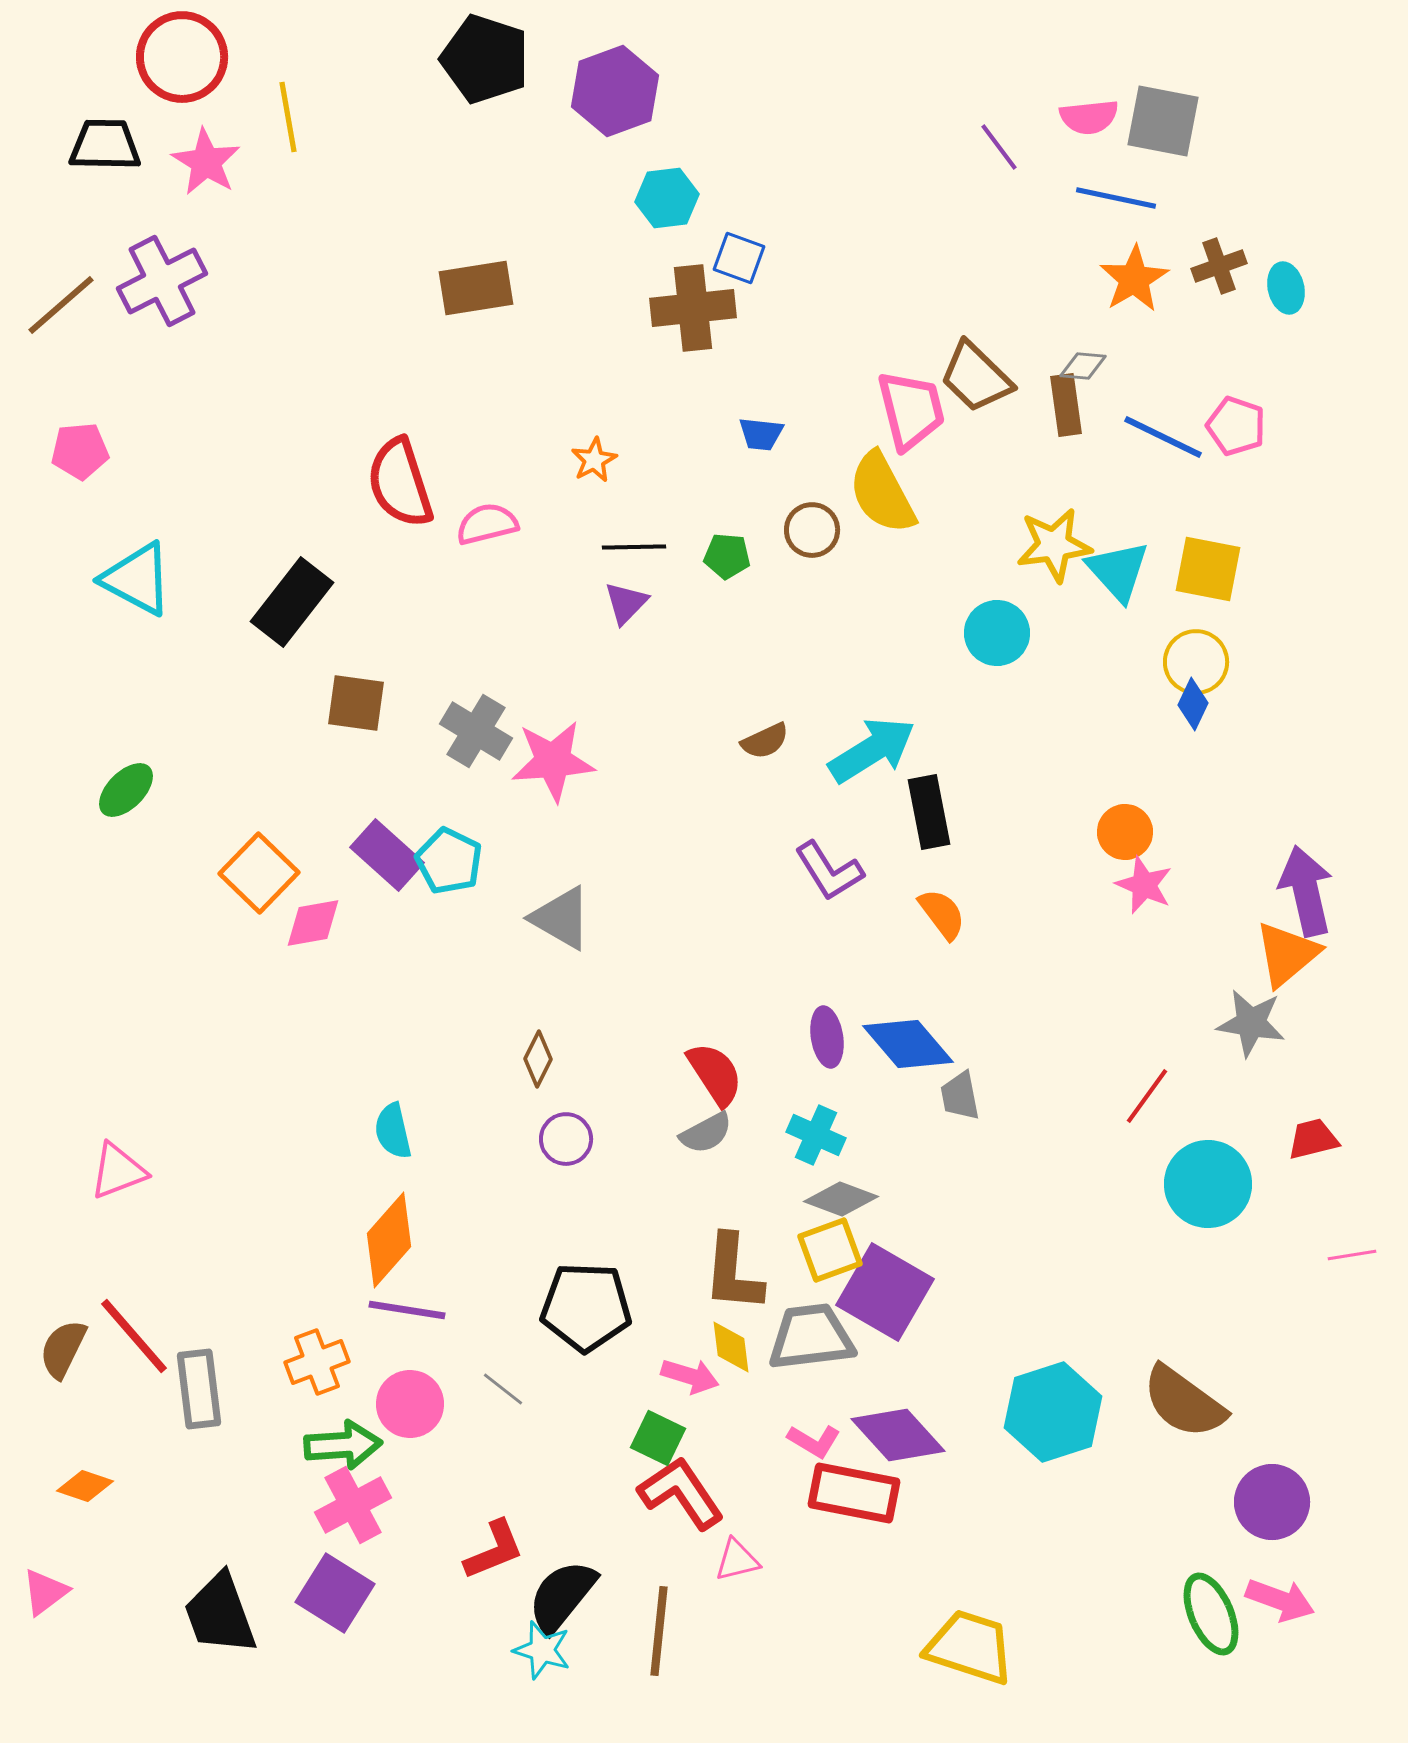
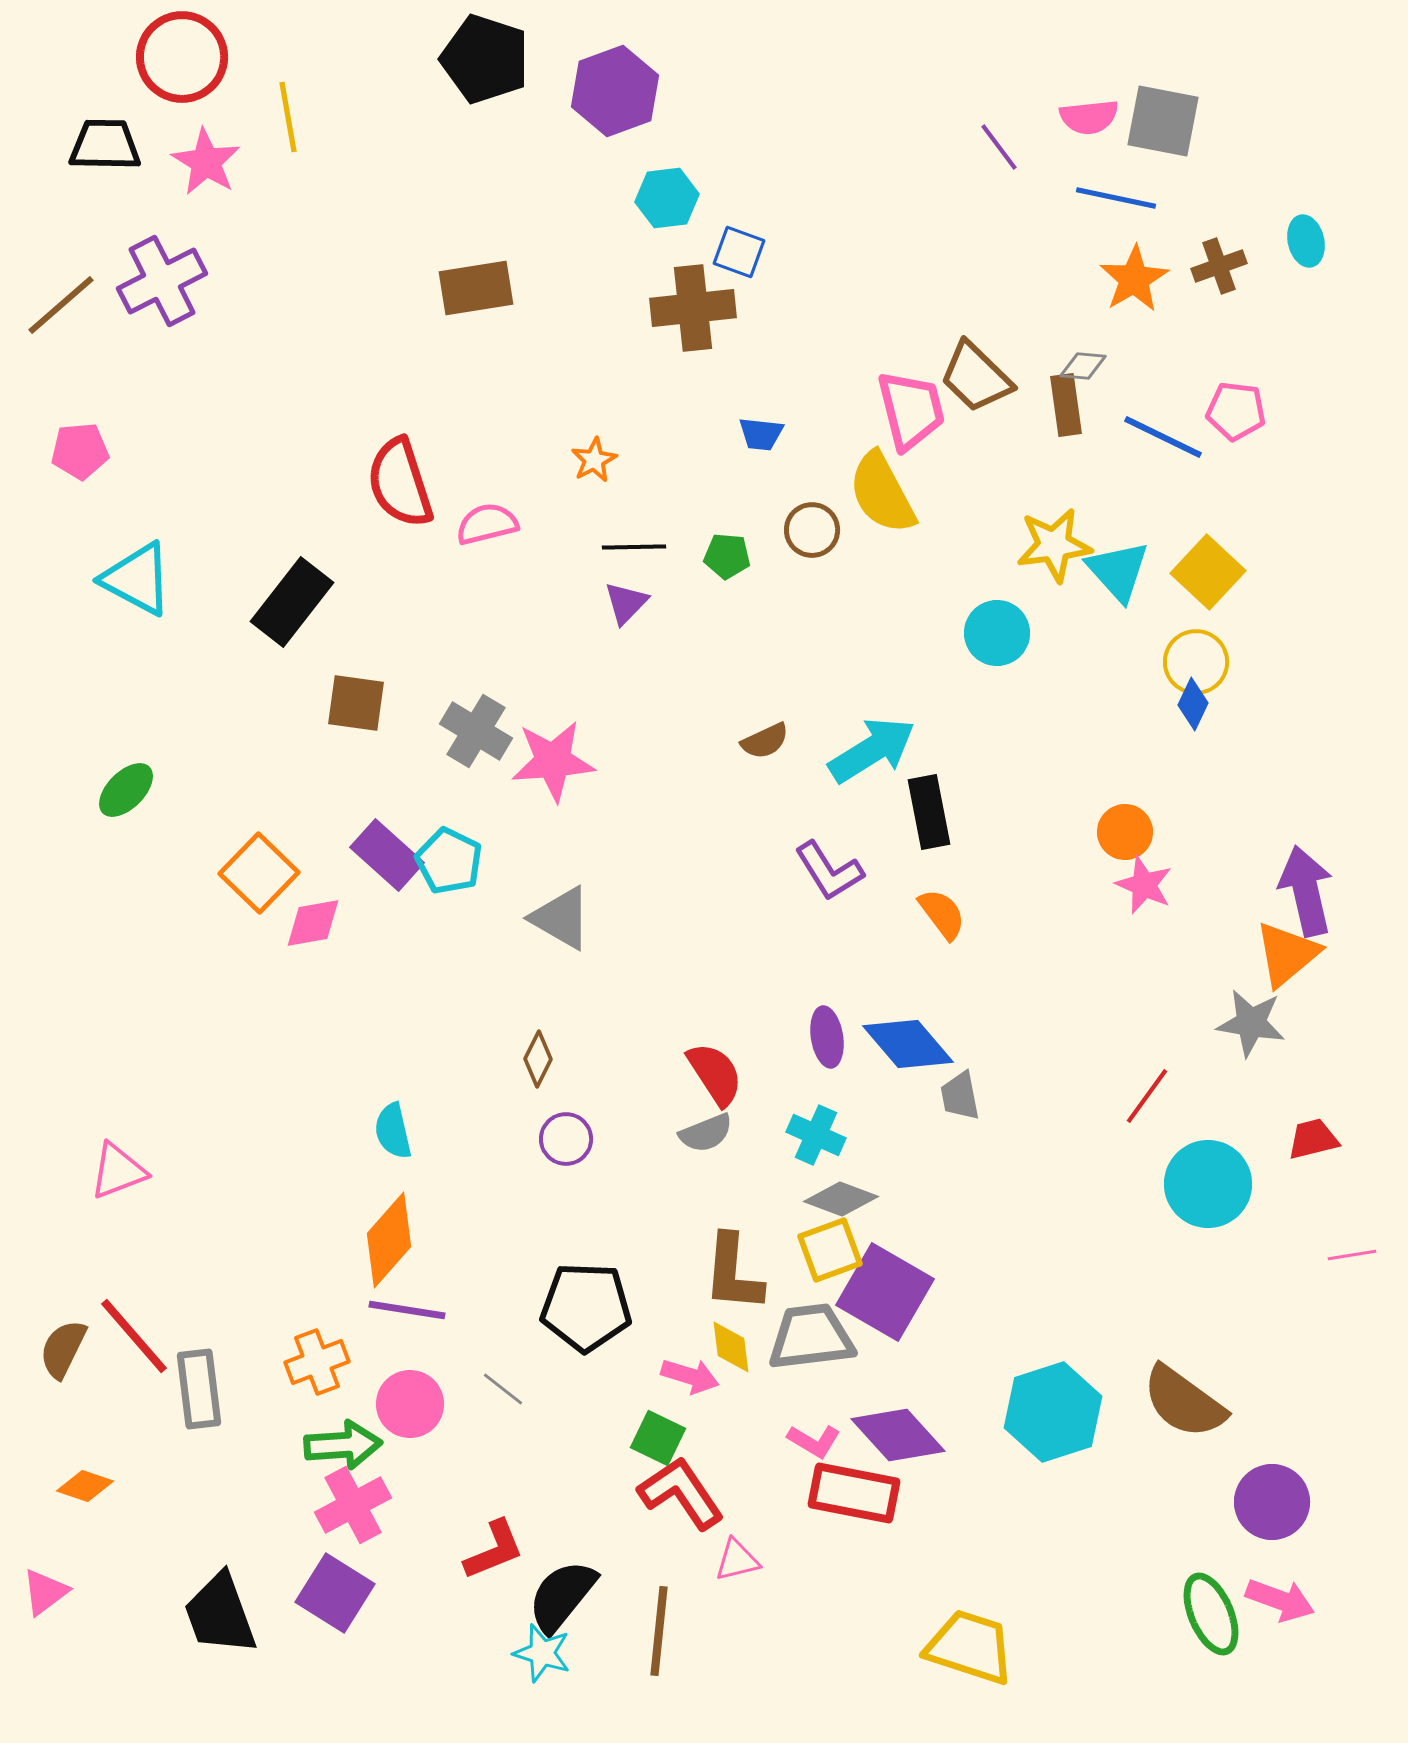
blue square at (739, 258): moved 6 px up
cyan ellipse at (1286, 288): moved 20 px right, 47 px up
pink pentagon at (1236, 426): moved 15 px up; rotated 12 degrees counterclockwise
yellow square at (1208, 569): moved 3 px down; rotated 32 degrees clockwise
gray semicircle at (706, 1133): rotated 6 degrees clockwise
cyan star at (542, 1650): moved 3 px down
